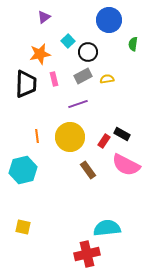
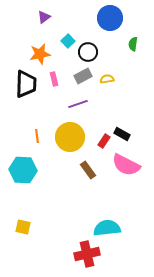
blue circle: moved 1 px right, 2 px up
cyan hexagon: rotated 16 degrees clockwise
